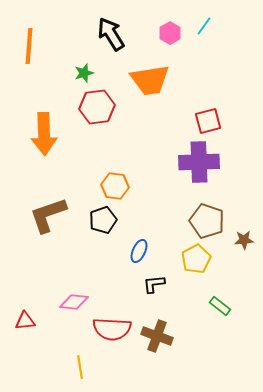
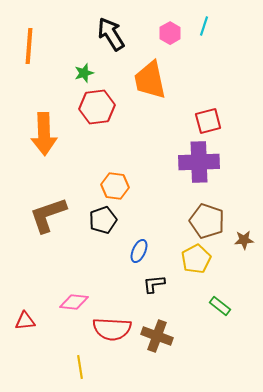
cyan line: rotated 18 degrees counterclockwise
orange trapezoid: rotated 87 degrees clockwise
